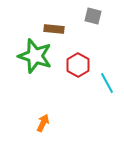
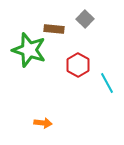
gray square: moved 8 px left, 3 px down; rotated 30 degrees clockwise
green star: moved 6 px left, 6 px up
orange arrow: rotated 72 degrees clockwise
